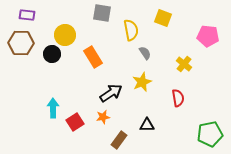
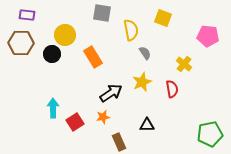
red semicircle: moved 6 px left, 9 px up
brown rectangle: moved 2 px down; rotated 60 degrees counterclockwise
